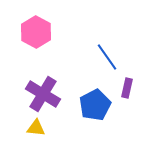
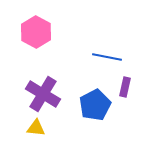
blue line: rotated 44 degrees counterclockwise
purple rectangle: moved 2 px left, 1 px up
